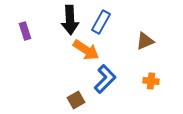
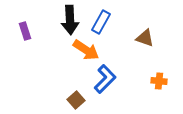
brown triangle: moved 3 px up; rotated 42 degrees clockwise
orange cross: moved 8 px right
brown square: rotated 12 degrees counterclockwise
